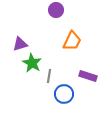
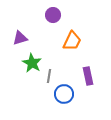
purple circle: moved 3 px left, 5 px down
purple triangle: moved 6 px up
purple rectangle: rotated 60 degrees clockwise
